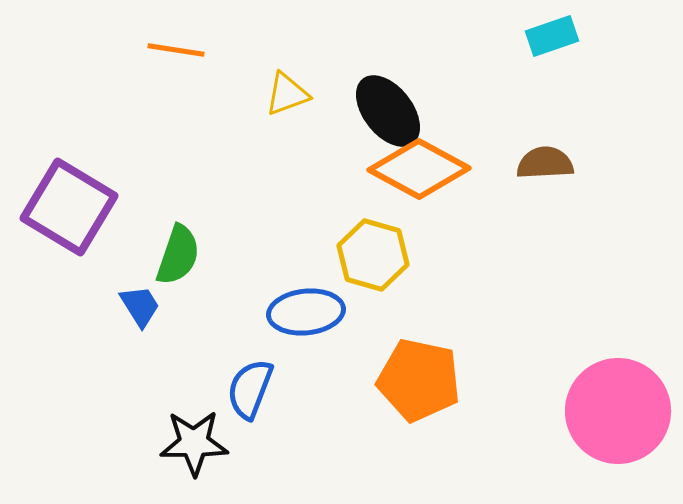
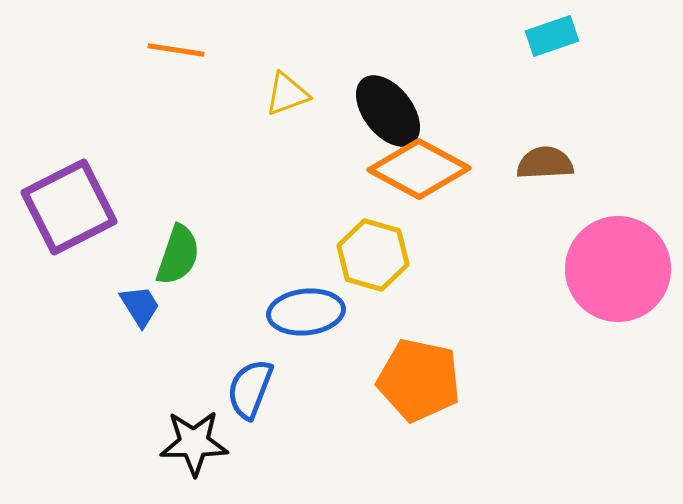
purple square: rotated 32 degrees clockwise
pink circle: moved 142 px up
